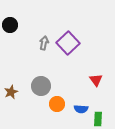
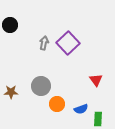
brown star: rotated 24 degrees clockwise
blue semicircle: rotated 24 degrees counterclockwise
